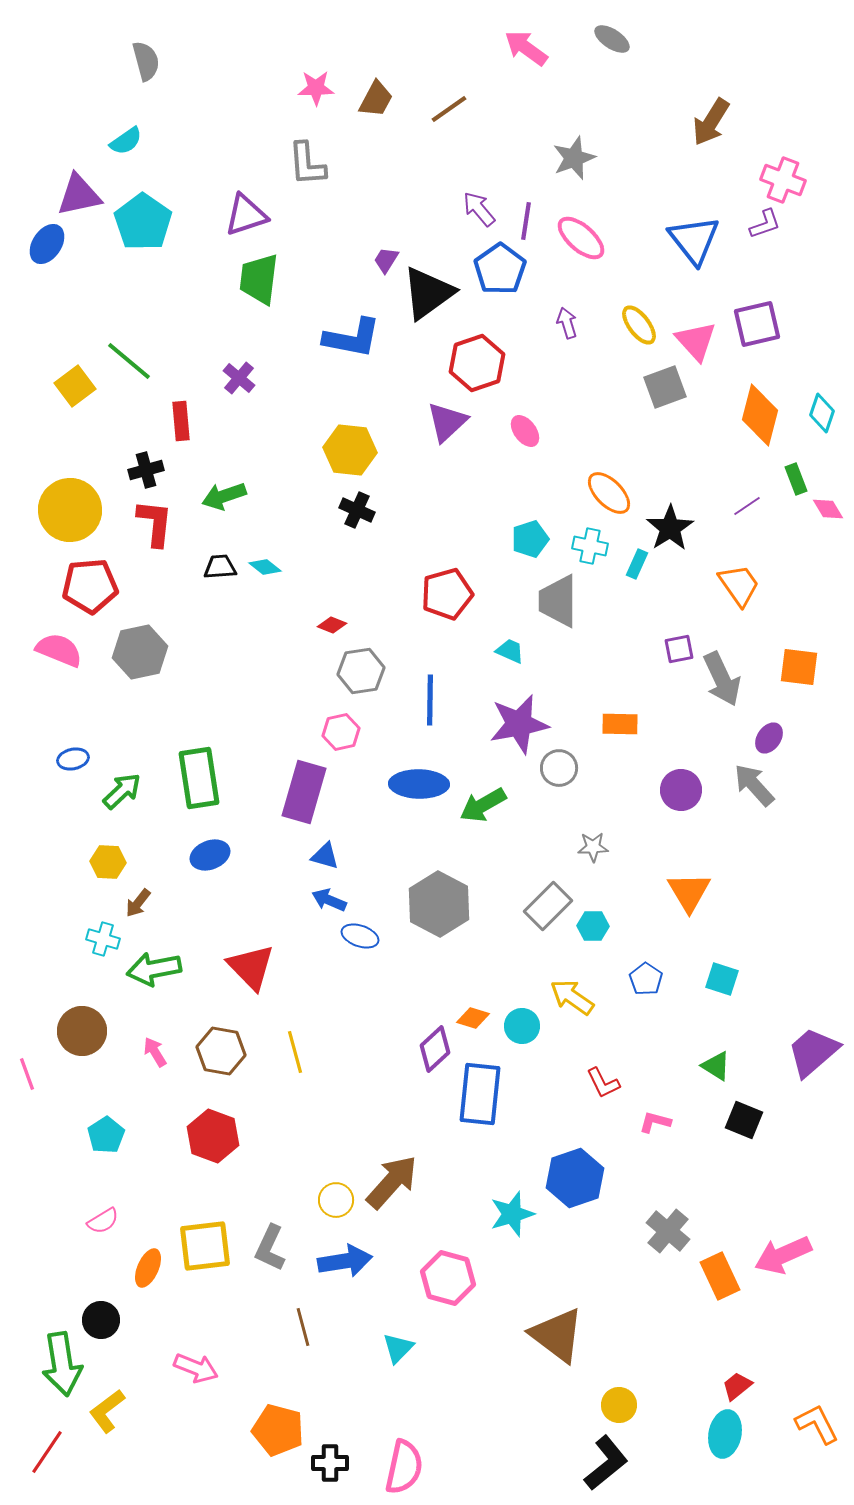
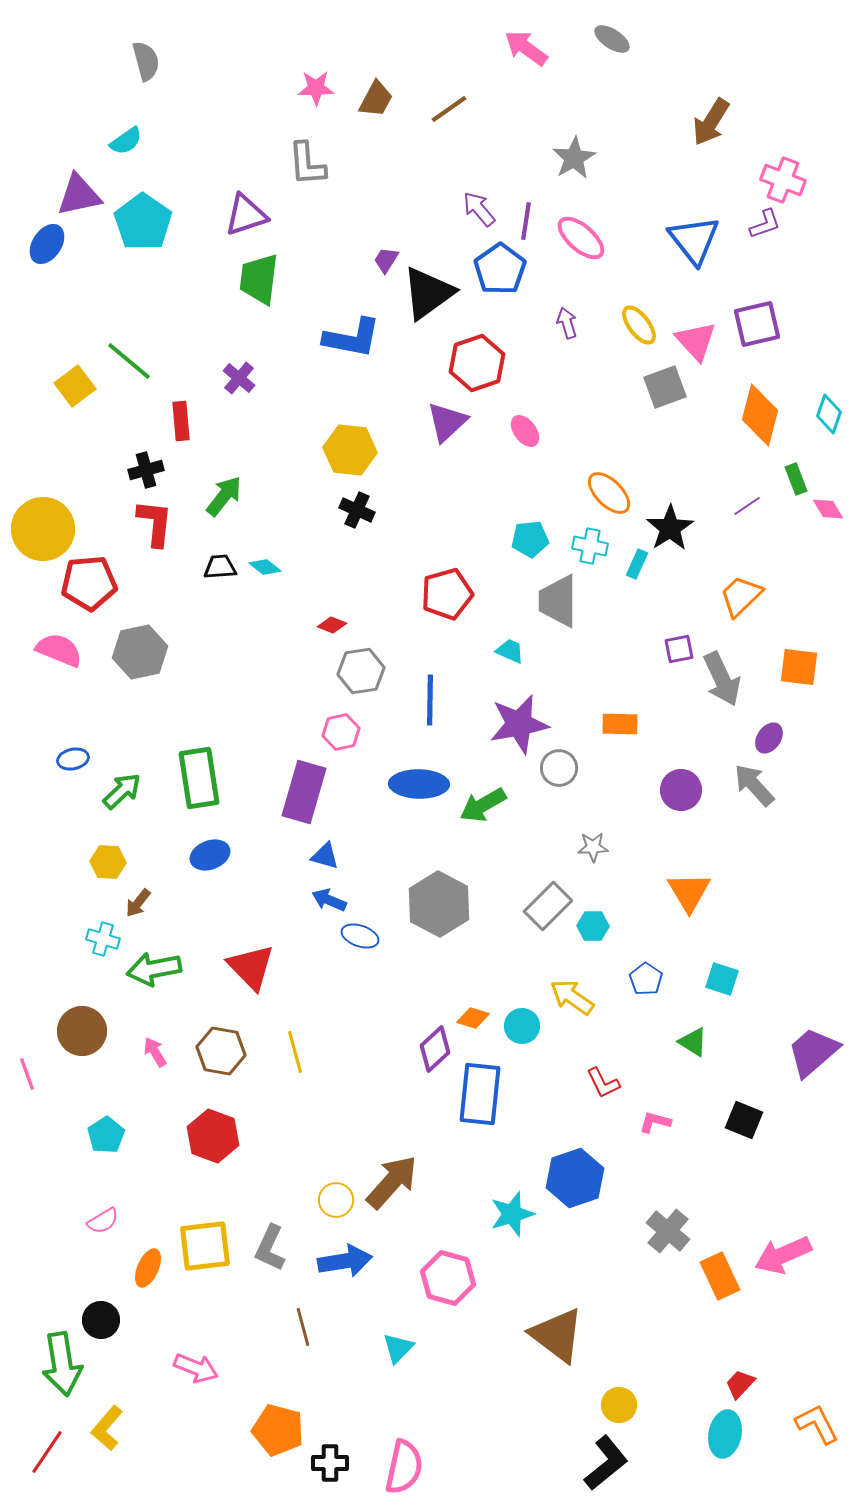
gray star at (574, 158): rotated 9 degrees counterclockwise
cyan diamond at (822, 413): moved 7 px right, 1 px down
green arrow at (224, 496): rotated 147 degrees clockwise
yellow circle at (70, 510): moved 27 px left, 19 px down
cyan pentagon at (530, 539): rotated 12 degrees clockwise
orange trapezoid at (739, 585): moved 2 px right, 11 px down; rotated 99 degrees counterclockwise
red pentagon at (90, 586): moved 1 px left, 3 px up
green triangle at (716, 1066): moved 23 px left, 24 px up
red trapezoid at (737, 1386): moved 3 px right, 2 px up; rotated 8 degrees counterclockwise
yellow L-shape at (107, 1411): moved 17 px down; rotated 12 degrees counterclockwise
